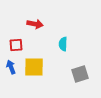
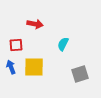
cyan semicircle: rotated 24 degrees clockwise
